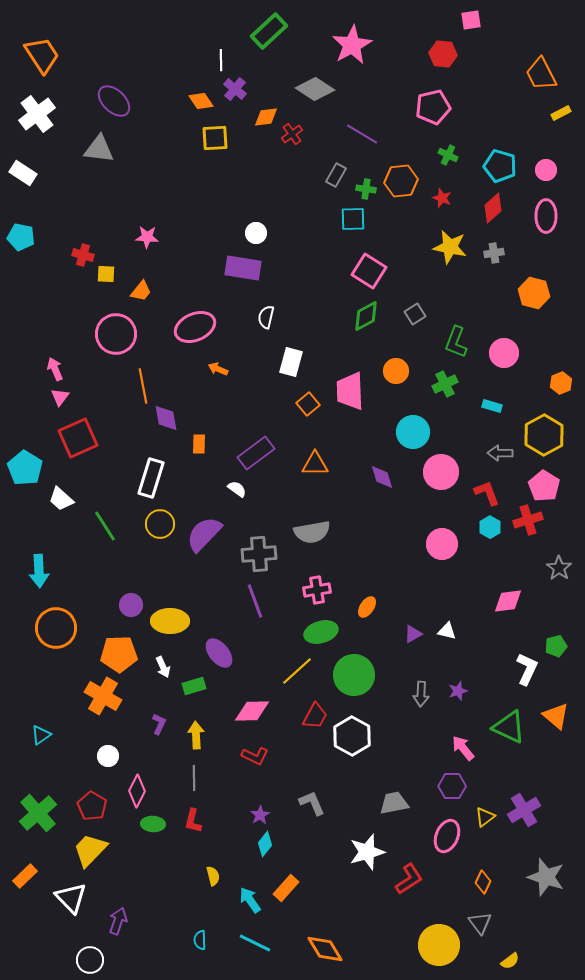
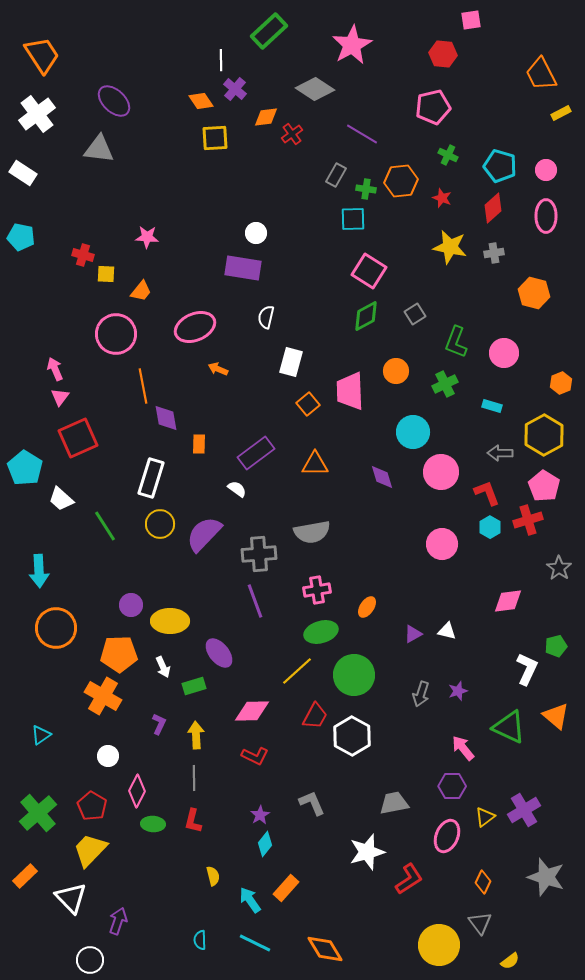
gray arrow at (421, 694): rotated 15 degrees clockwise
